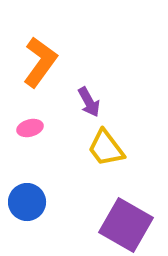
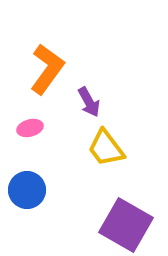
orange L-shape: moved 7 px right, 7 px down
blue circle: moved 12 px up
